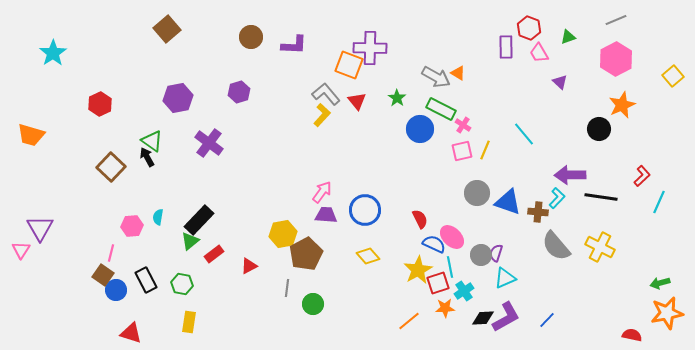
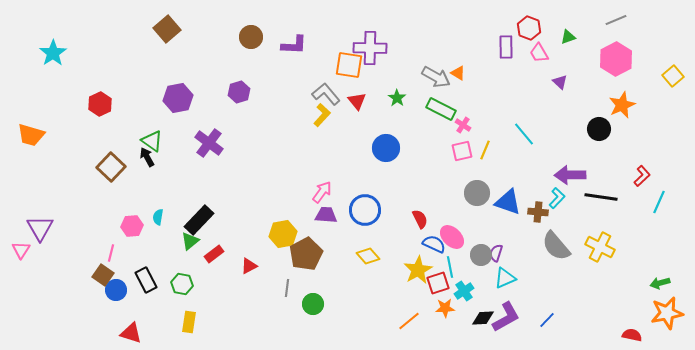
orange square at (349, 65): rotated 12 degrees counterclockwise
blue circle at (420, 129): moved 34 px left, 19 px down
